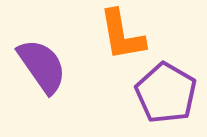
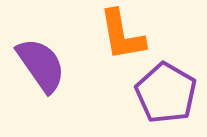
purple semicircle: moved 1 px left, 1 px up
